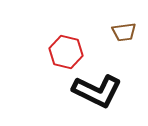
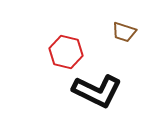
brown trapezoid: rotated 25 degrees clockwise
